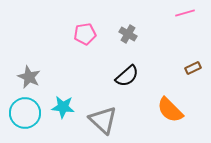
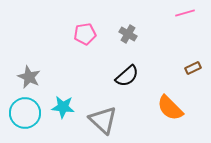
orange semicircle: moved 2 px up
